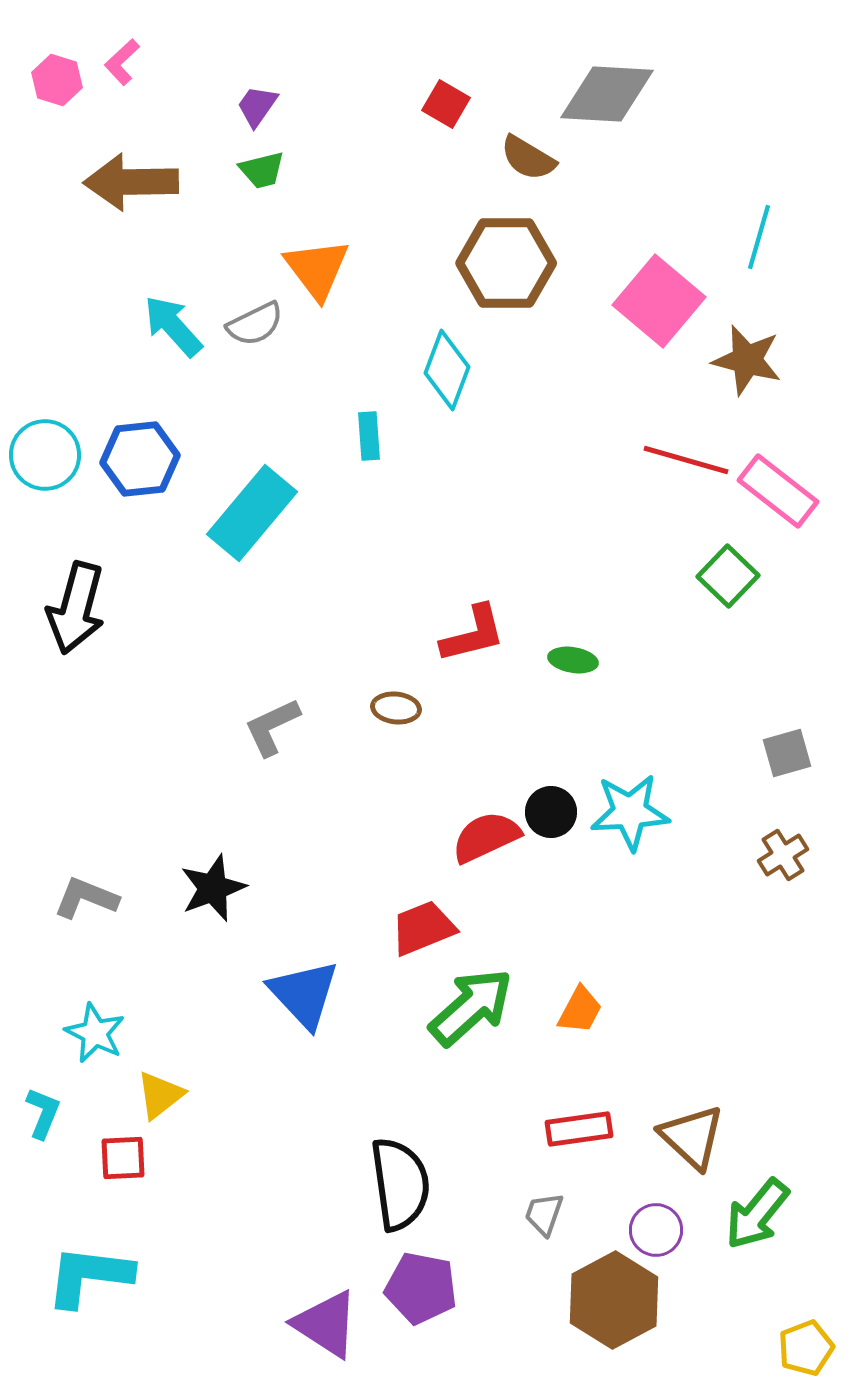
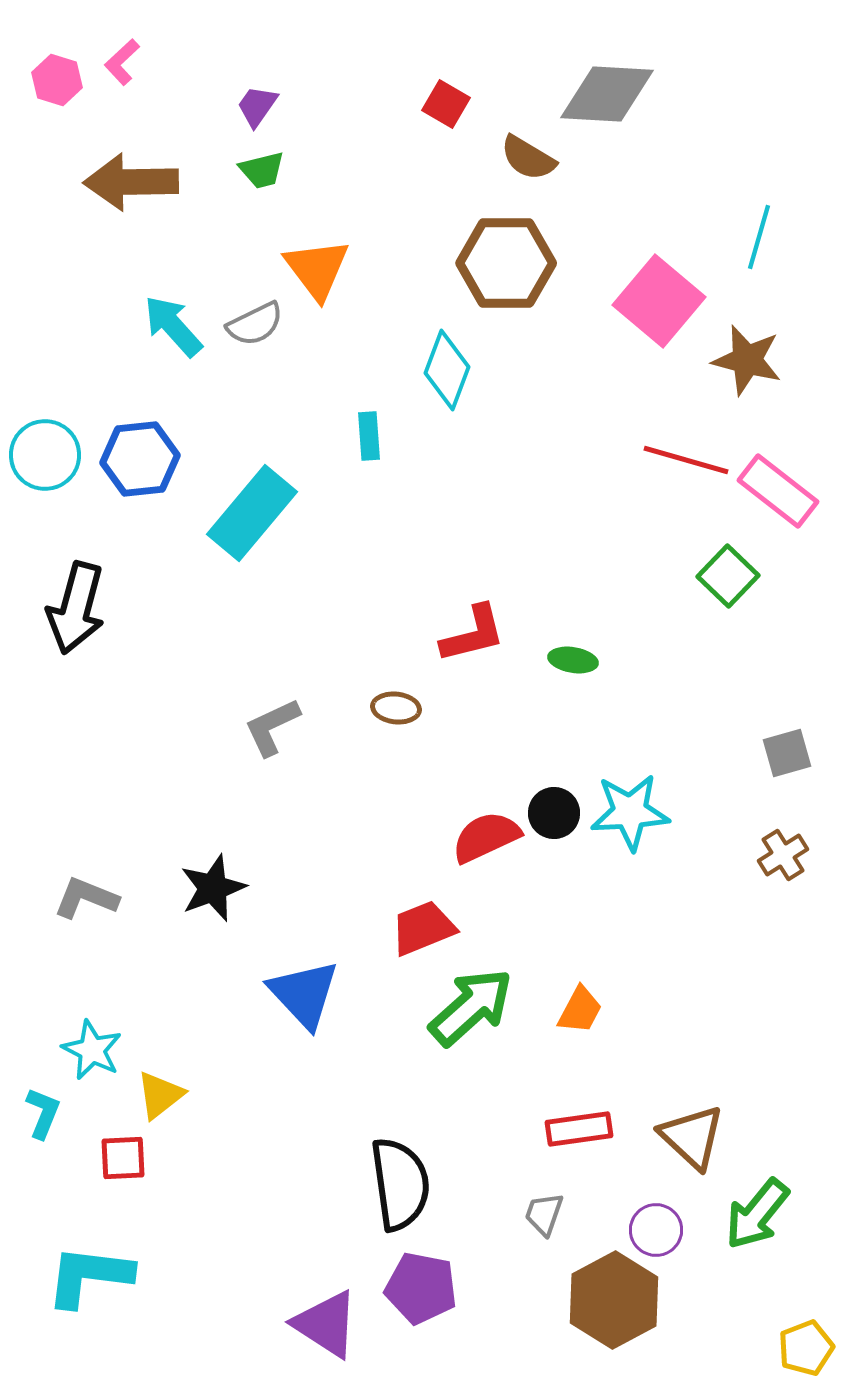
black circle at (551, 812): moved 3 px right, 1 px down
cyan star at (95, 1033): moved 3 px left, 17 px down
